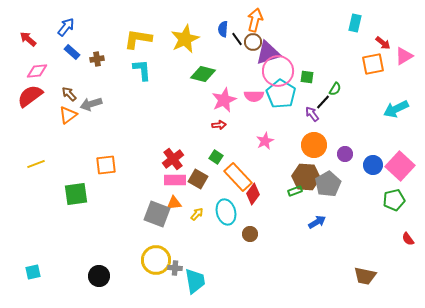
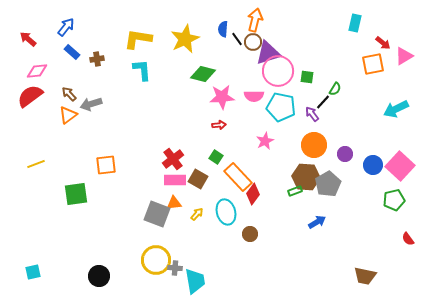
cyan pentagon at (281, 94): moved 13 px down; rotated 20 degrees counterclockwise
pink star at (224, 100): moved 2 px left, 3 px up; rotated 20 degrees clockwise
